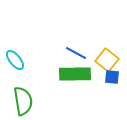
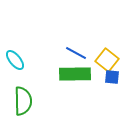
green semicircle: rotated 8 degrees clockwise
